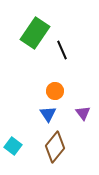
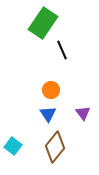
green rectangle: moved 8 px right, 10 px up
orange circle: moved 4 px left, 1 px up
